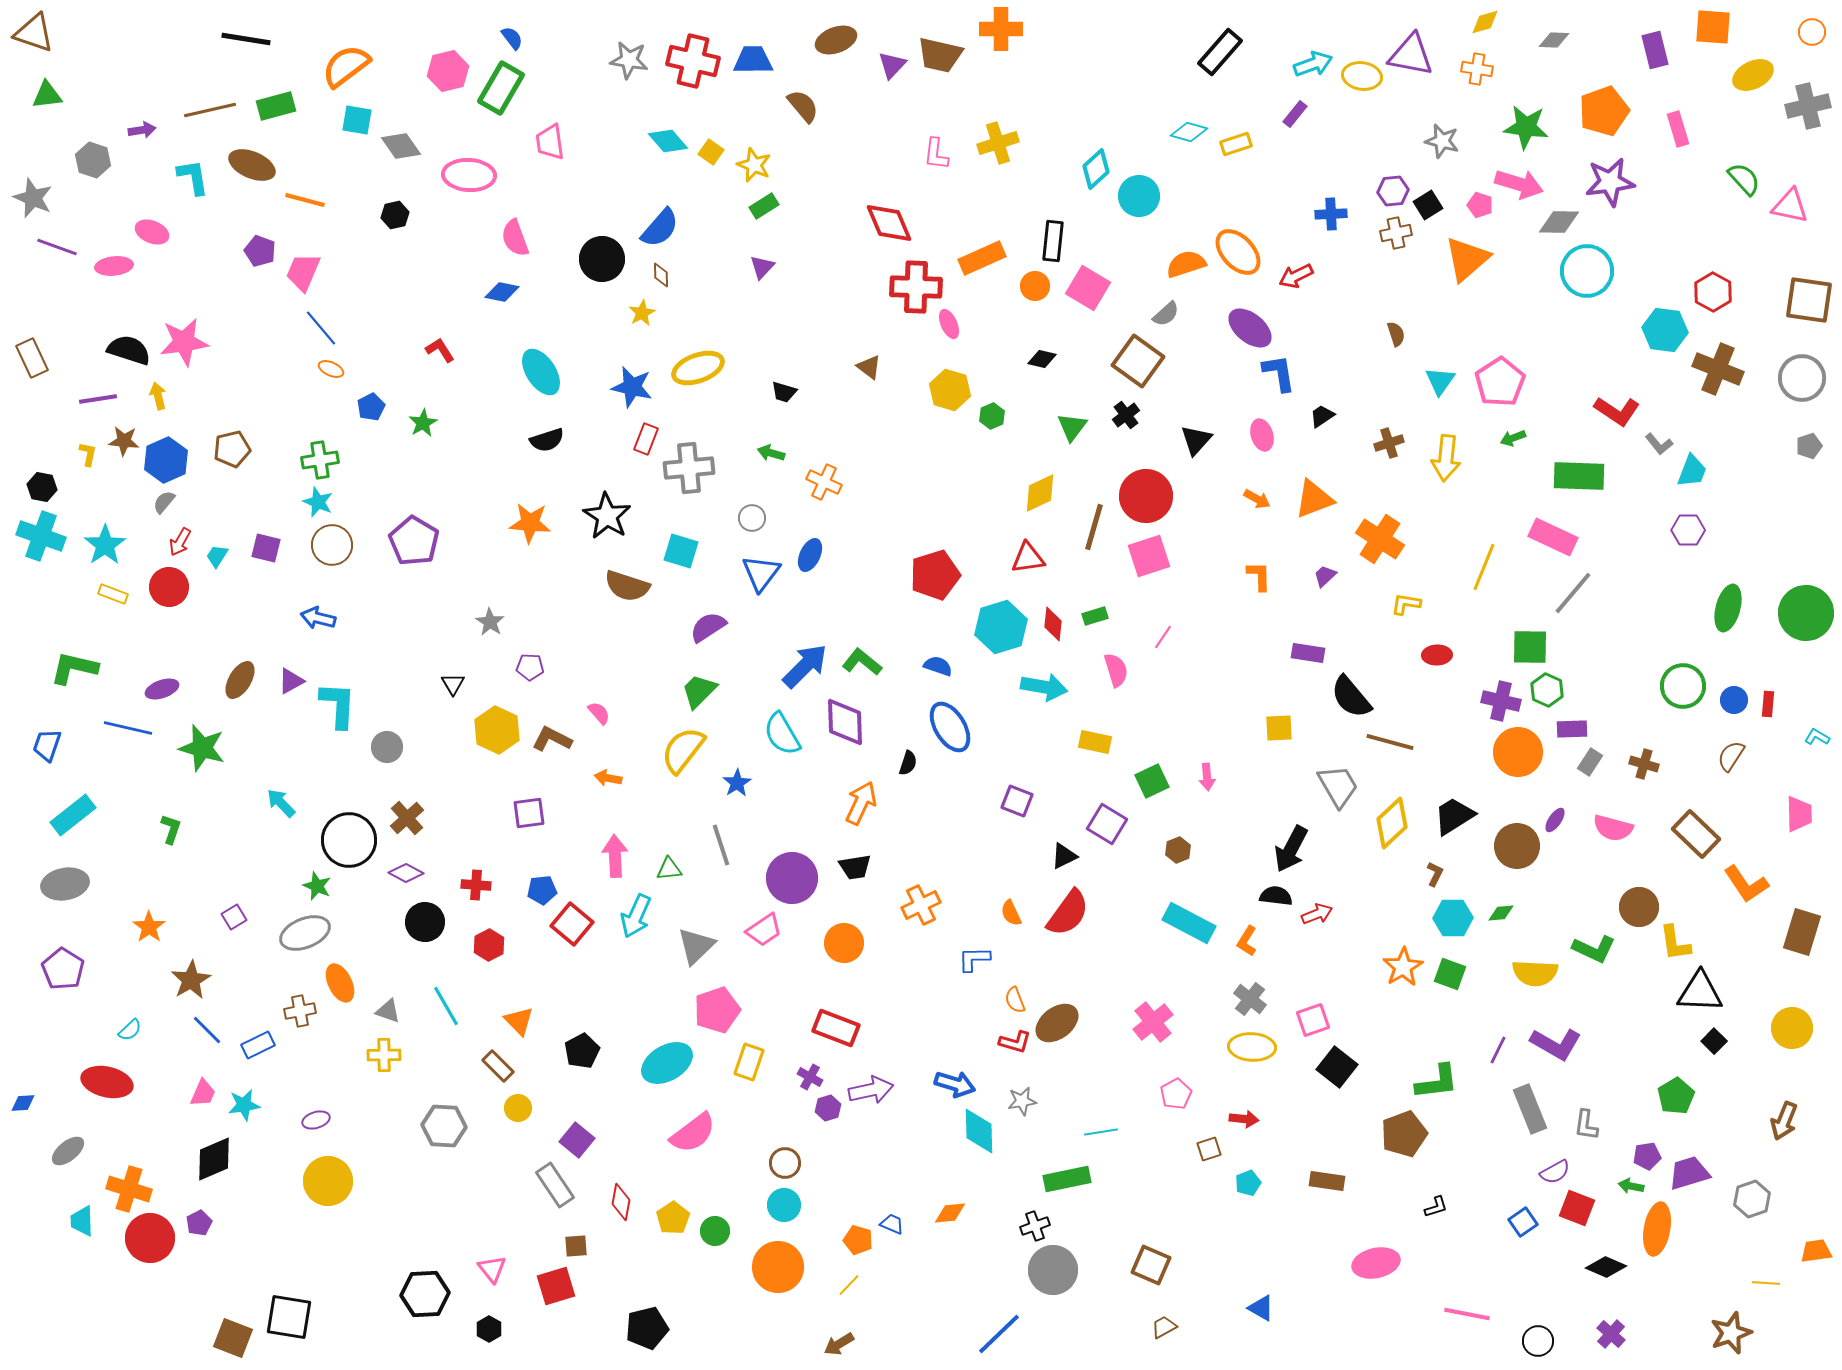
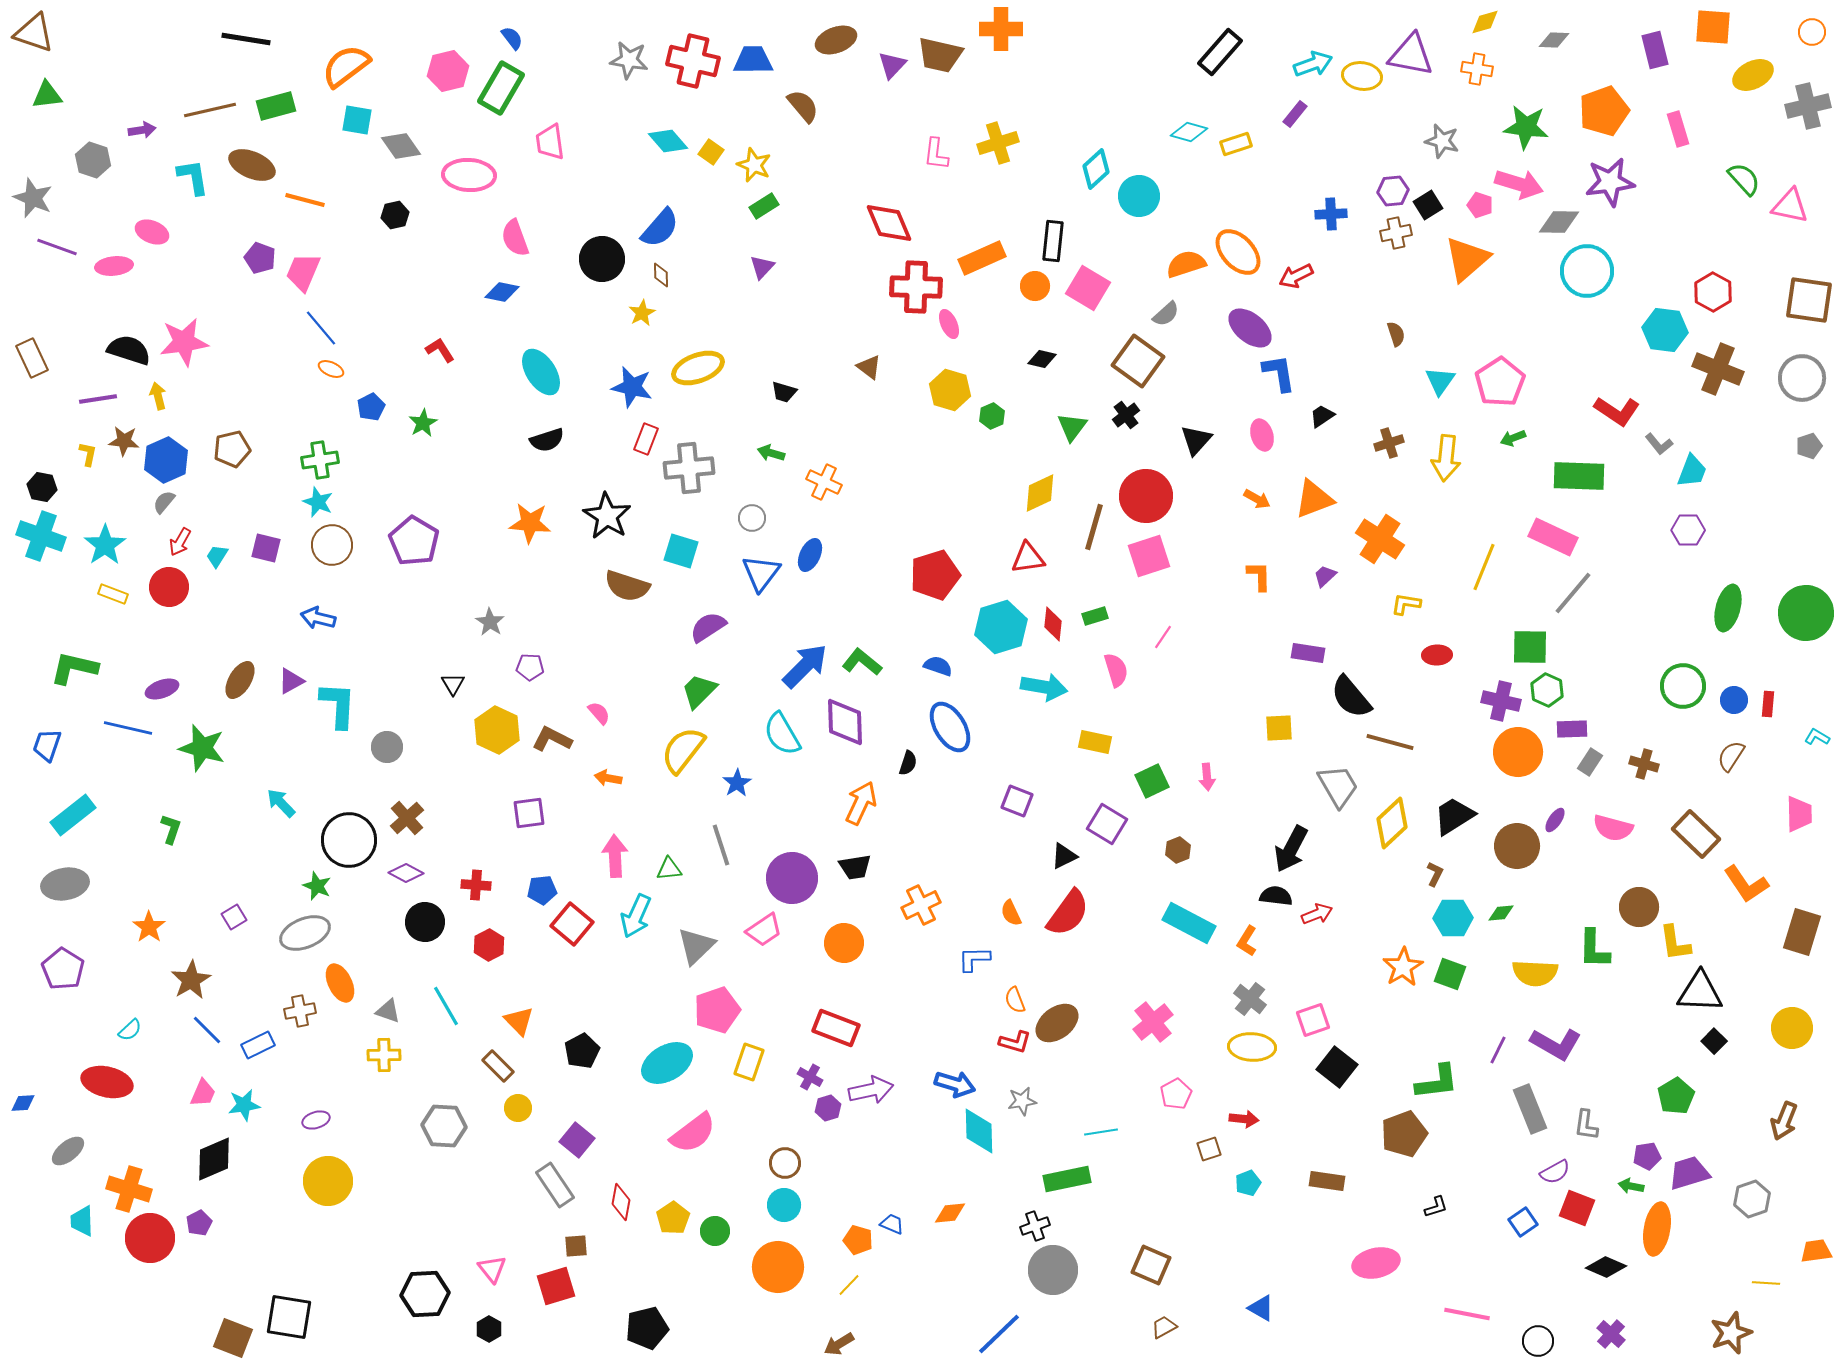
purple pentagon at (260, 251): moved 7 px down
green L-shape at (1594, 949): rotated 66 degrees clockwise
